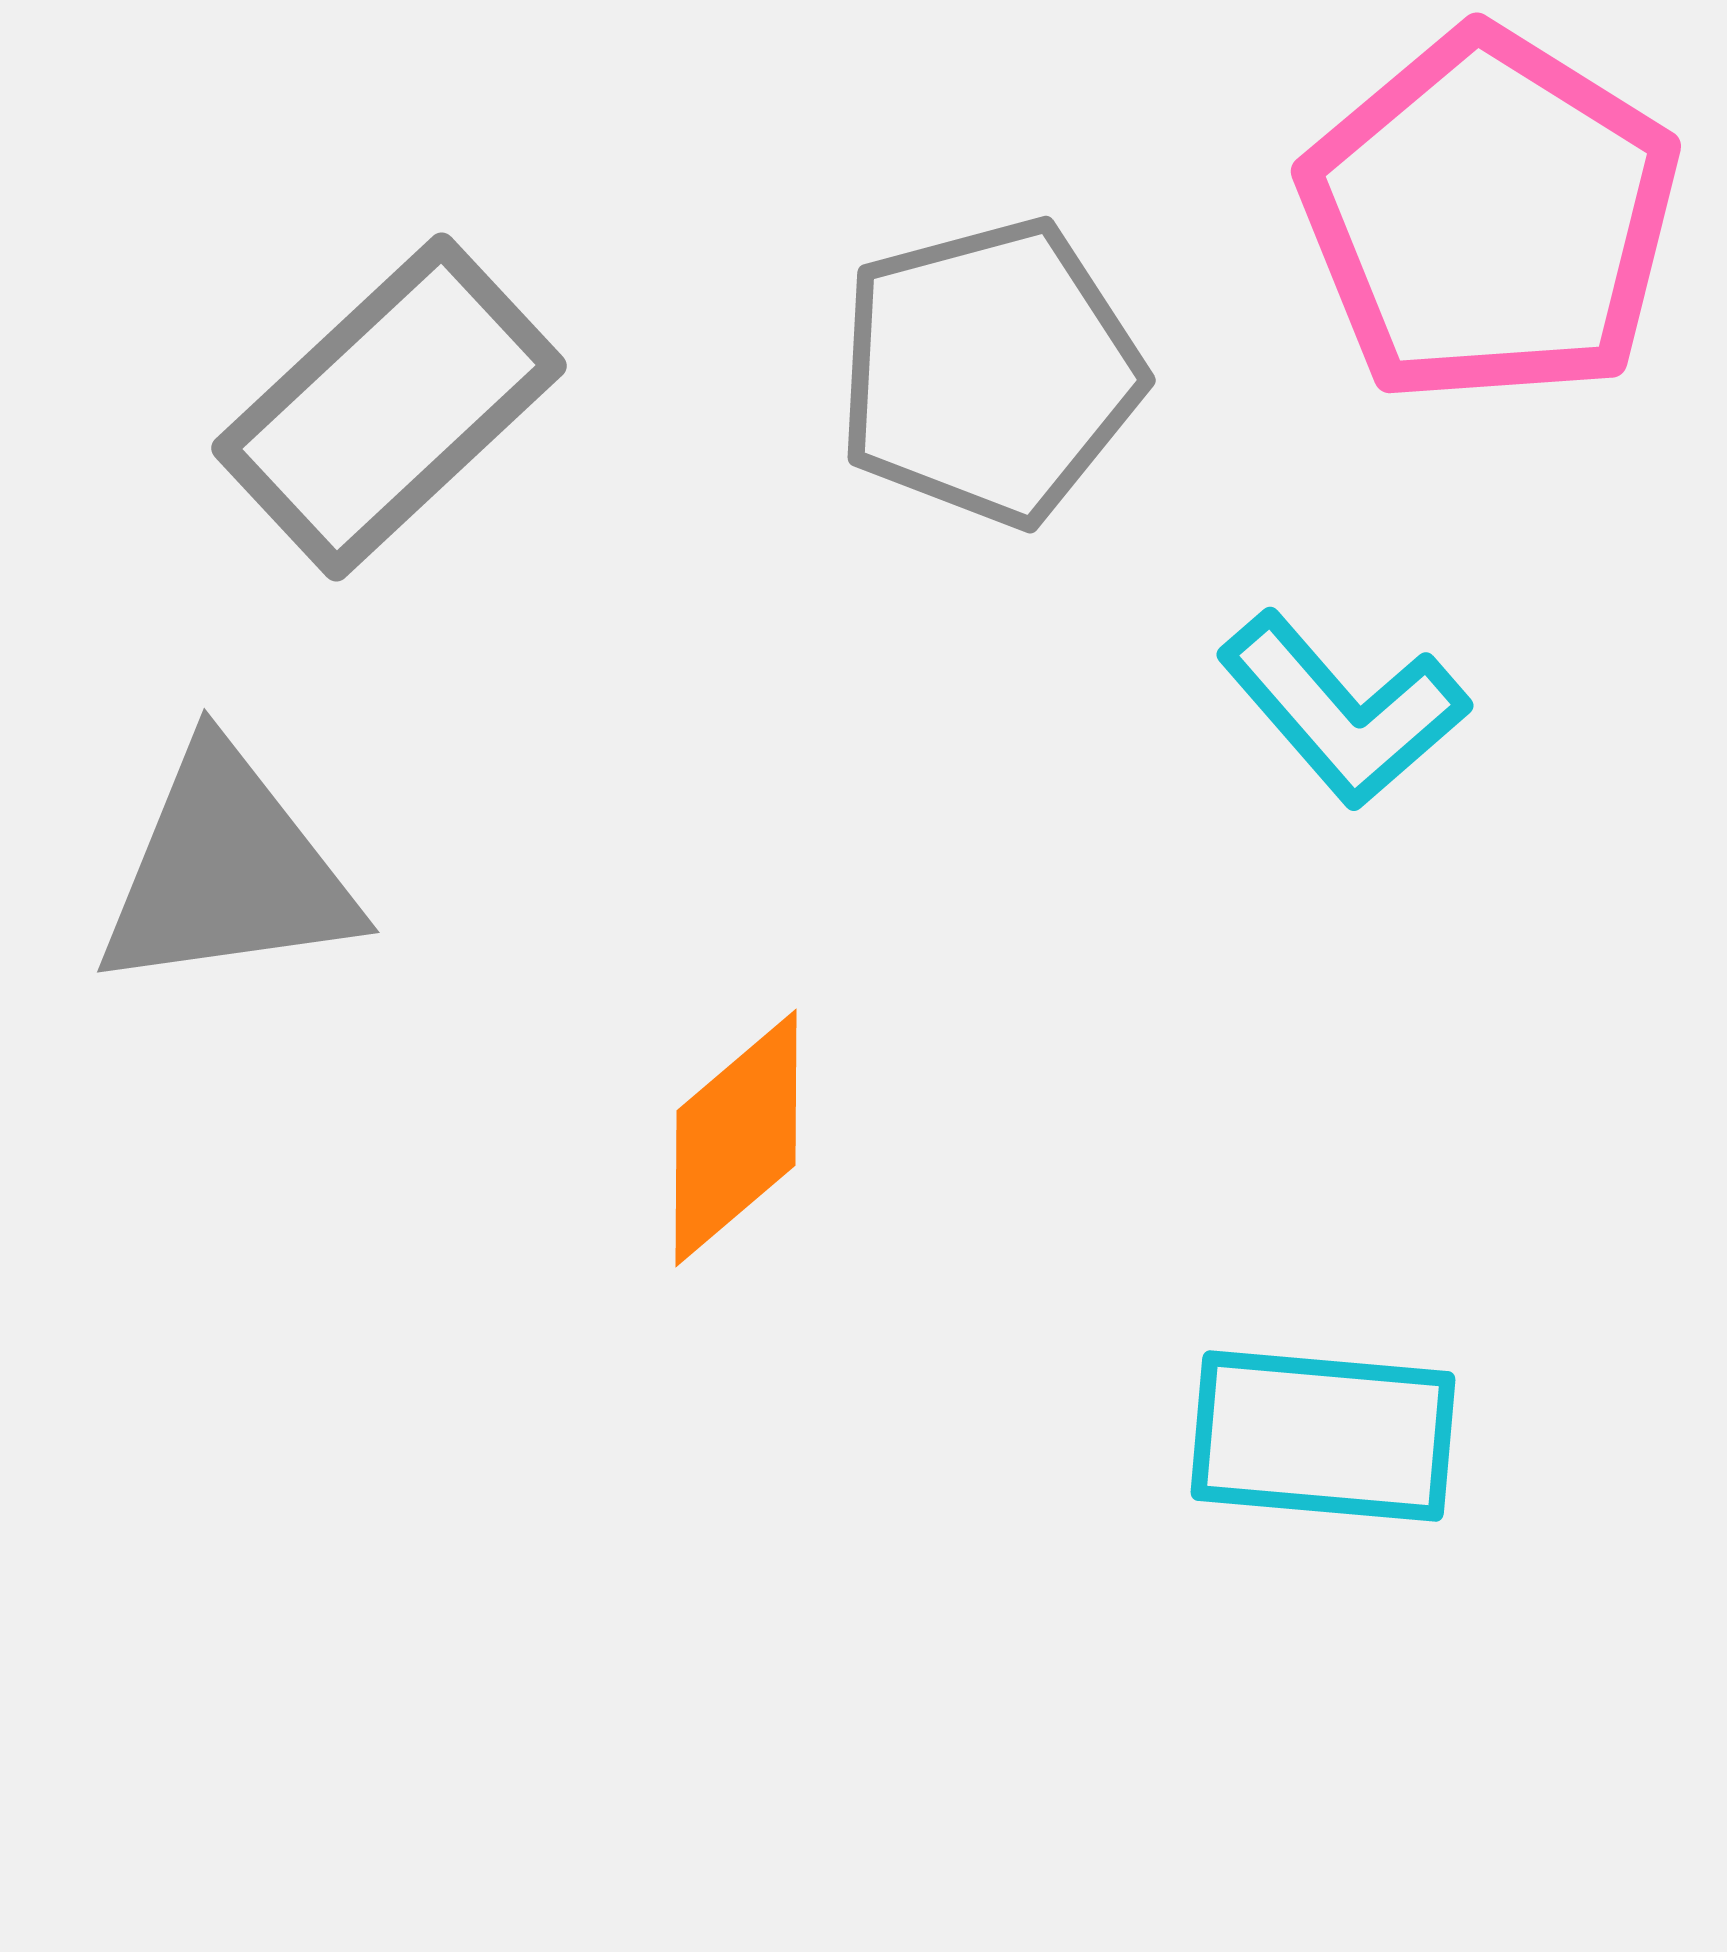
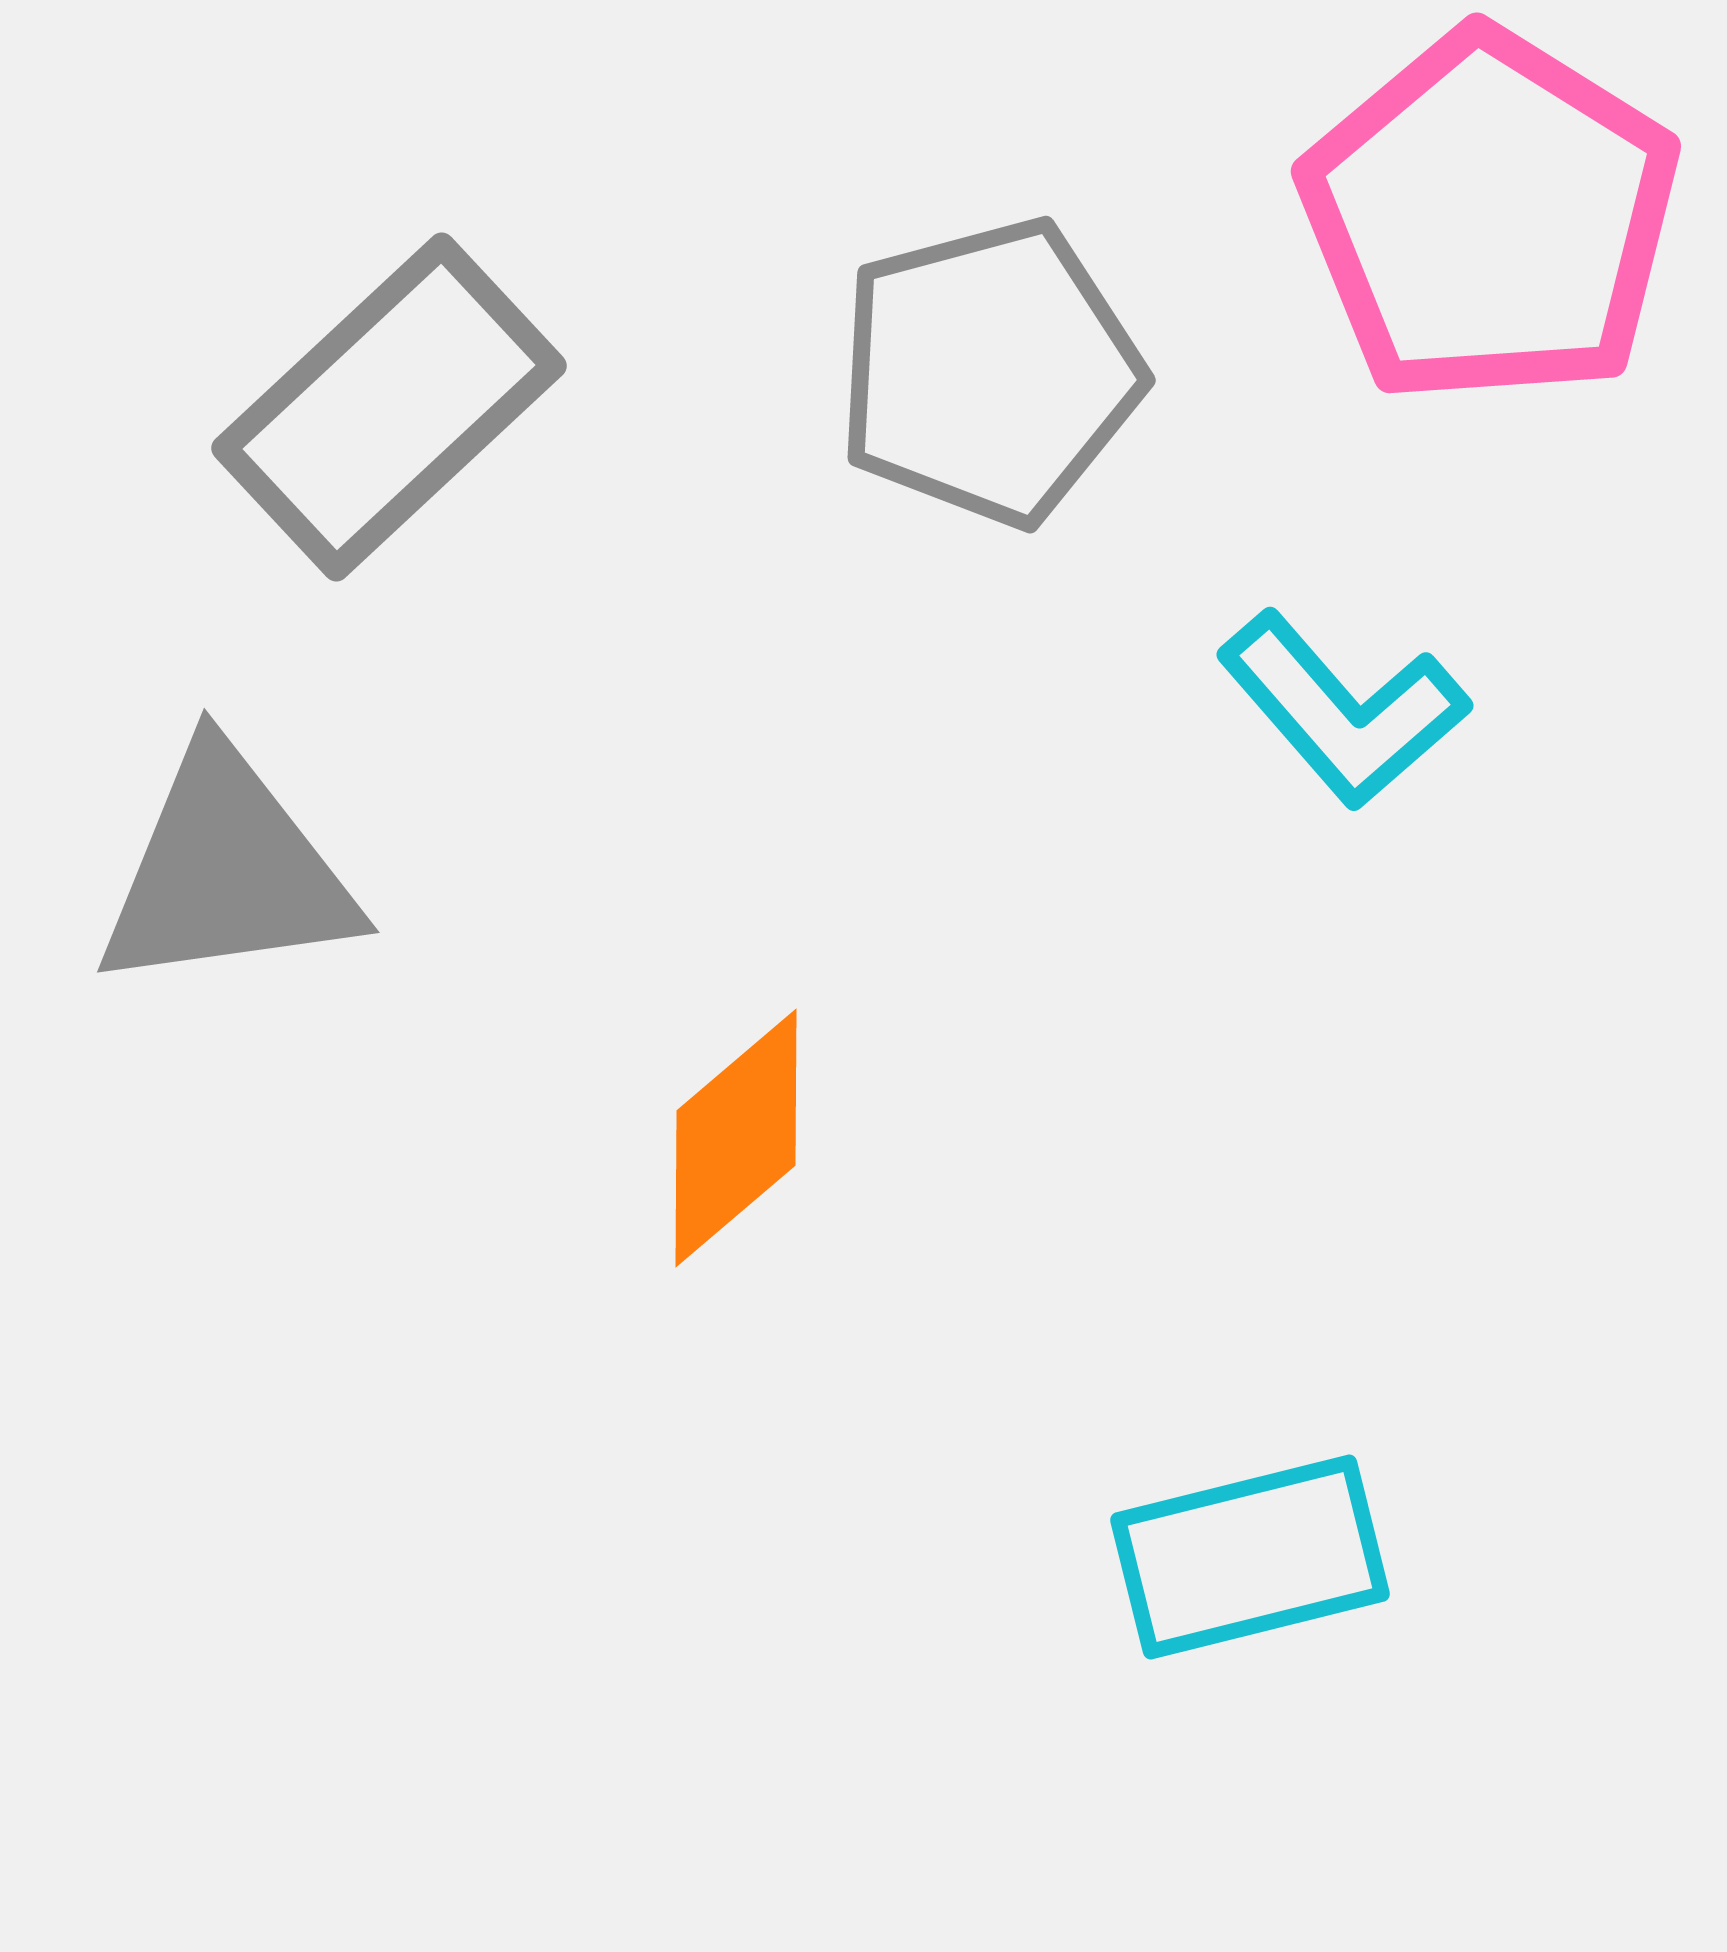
cyan rectangle: moved 73 px left, 121 px down; rotated 19 degrees counterclockwise
